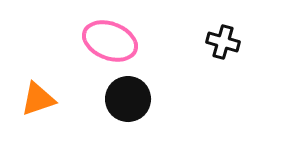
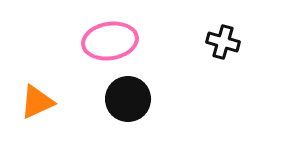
pink ellipse: rotated 30 degrees counterclockwise
orange triangle: moved 1 px left, 3 px down; rotated 6 degrees counterclockwise
